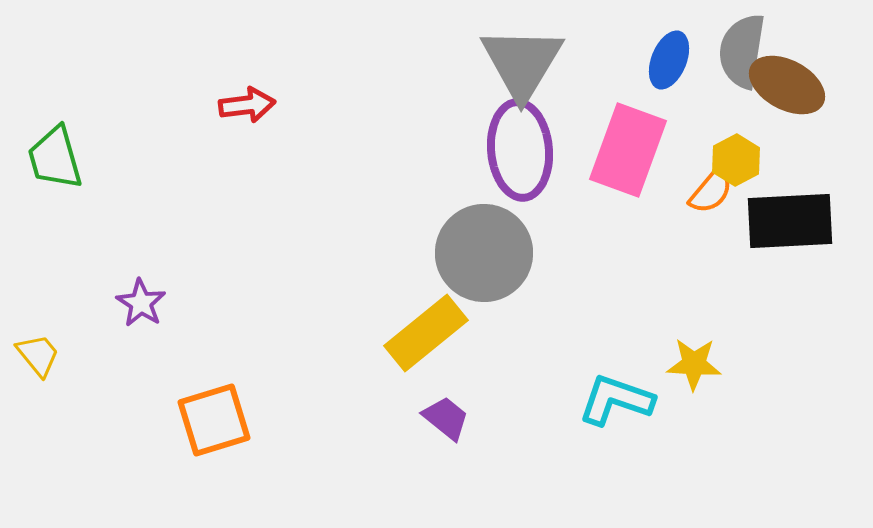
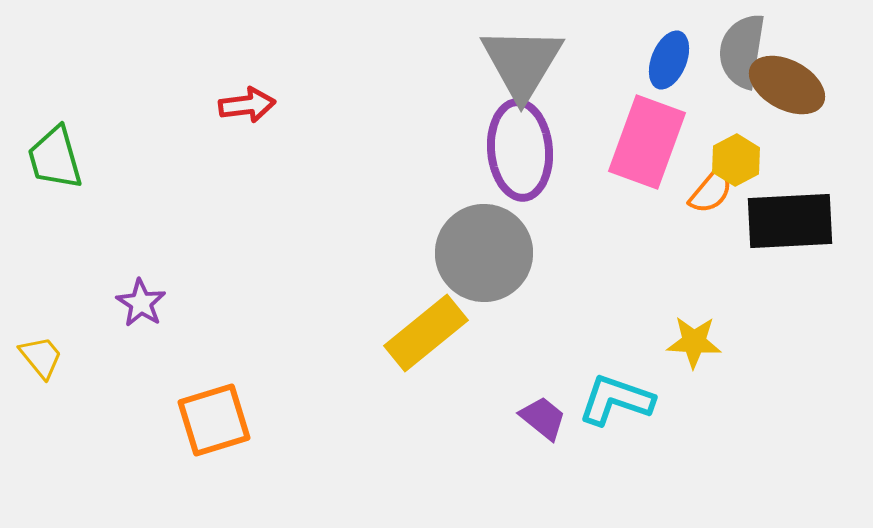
pink rectangle: moved 19 px right, 8 px up
yellow trapezoid: moved 3 px right, 2 px down
yellow star: moved 22 px up
purple trapezoid: moved 97 px right
